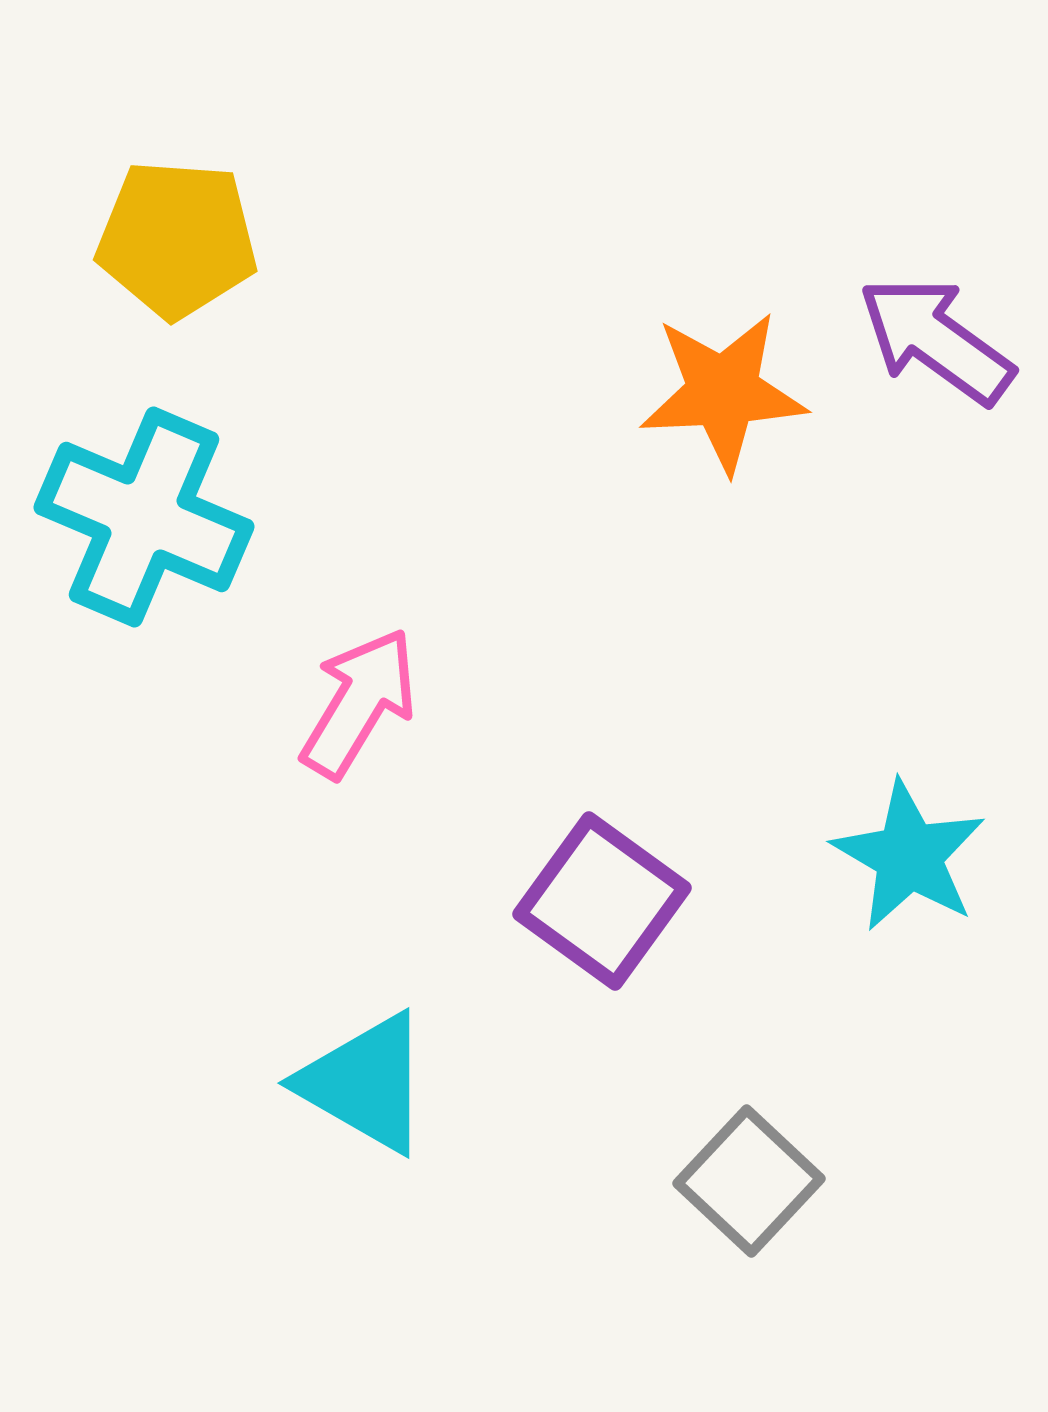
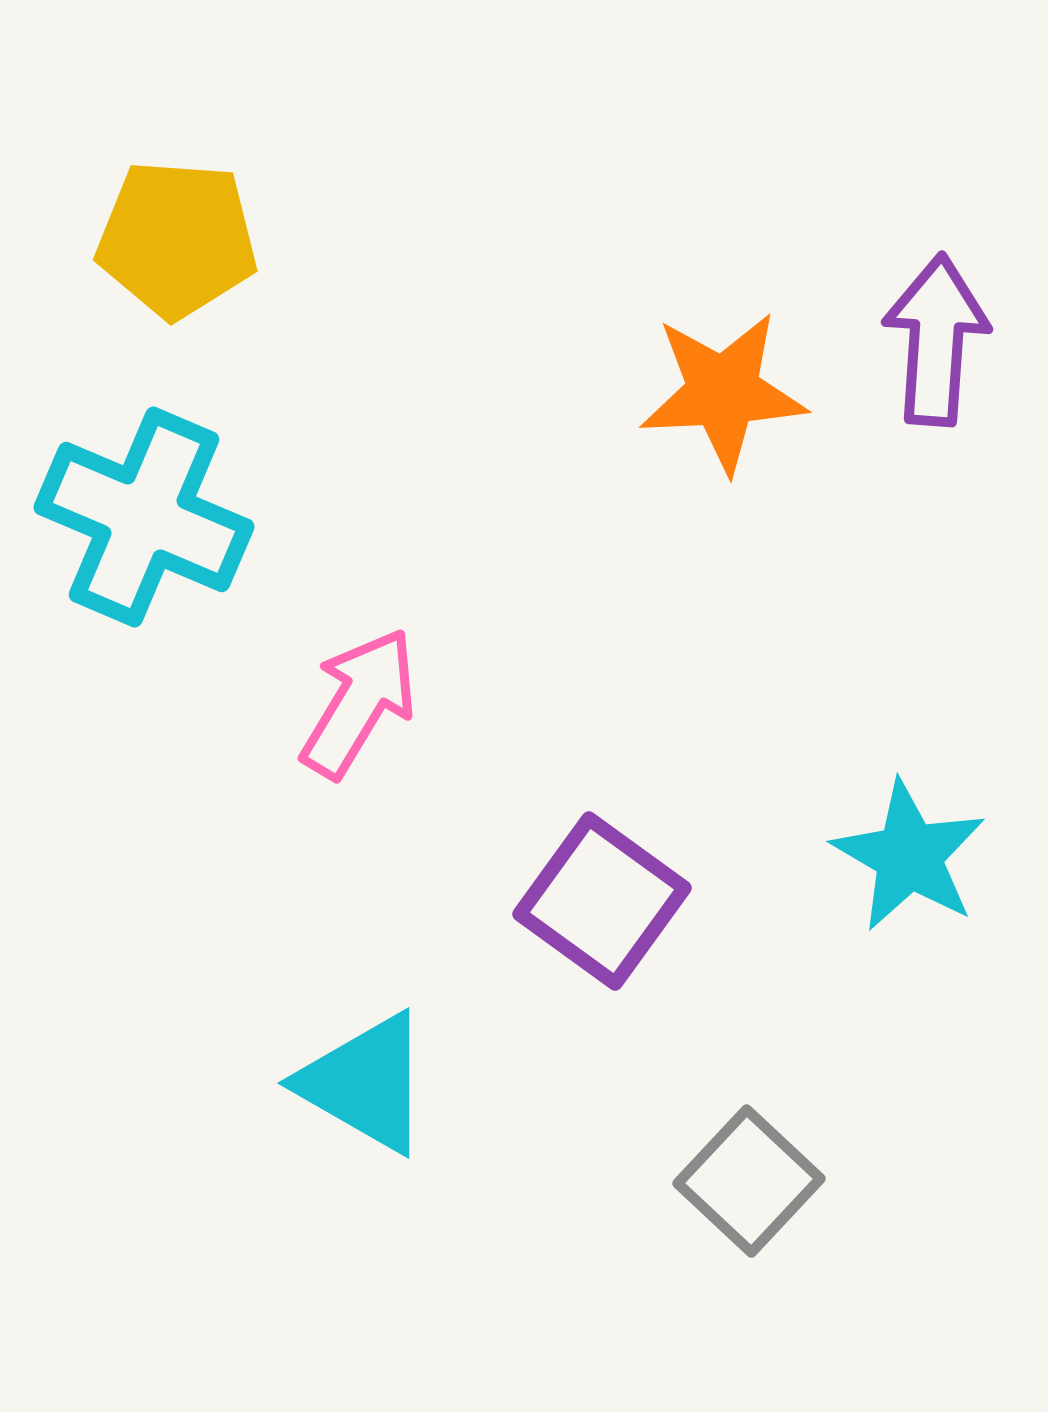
purple arrow: rotated 58 degrees clockwise
